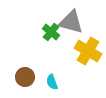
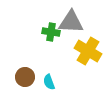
gray triangle: rotated 12 degrees counterclockwise
green cross: rotated 30 degrees counterclockwise
cyan semicircle: moved 3 px left
